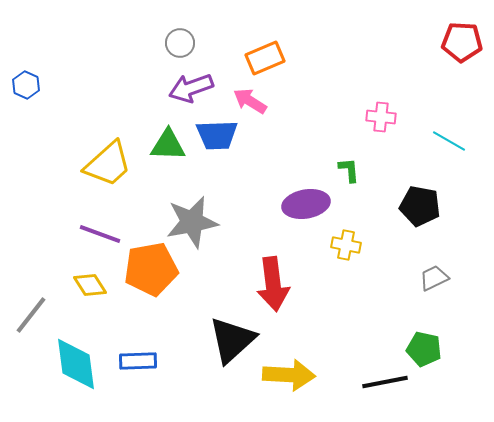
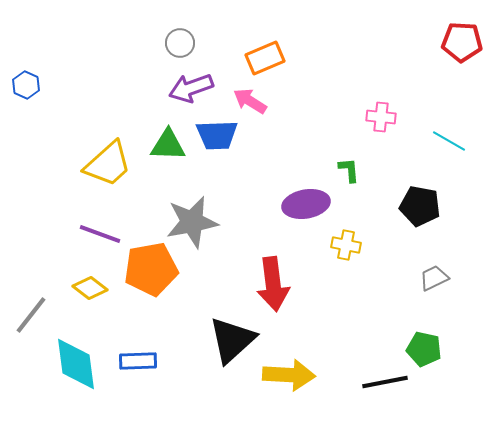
yellow diamond: moved 3 px down; rotated 20 degrees counterclockwise
